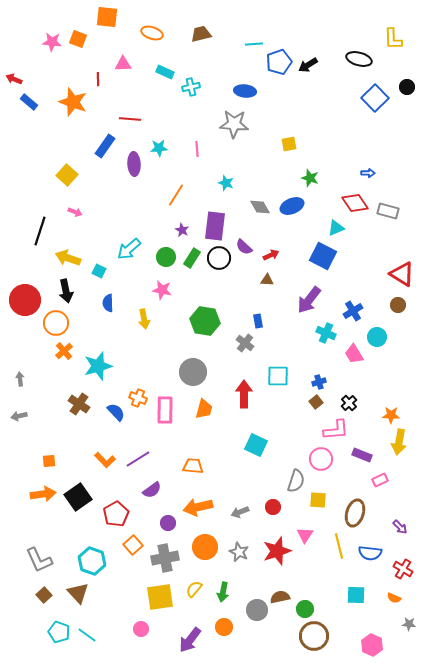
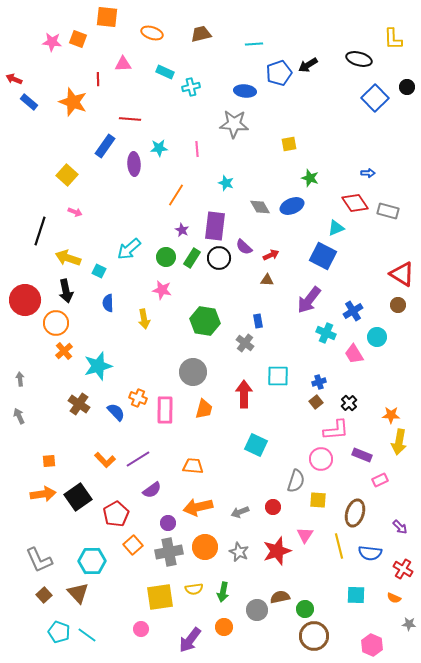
blue pentagon at (279, 62): moved 11 px down
gray arrow at (19, 416): rotated 77 degrees clockwise
gray cross at (165, 558): moved 4 px right, 6 px up
cyan hexagon at (92, 561): rotated 20 degrees counterclockwise
yellow semicircle at (194, 589): rotated 138 degrees counterclockwise
